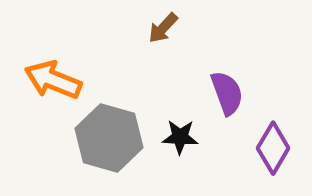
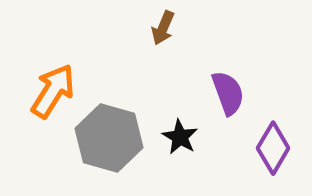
brown arrow: rotated 20 degrees counterclockwise
orange arrow: moved 11 px down; rotated 100 degrees clockwise
purple semicircle: moved 1 px right
black star: rotated 27 degrees clockwise
